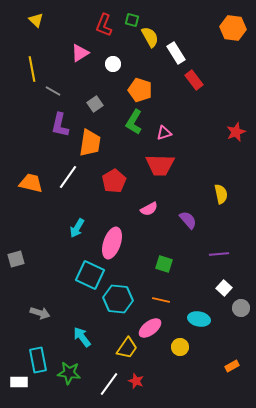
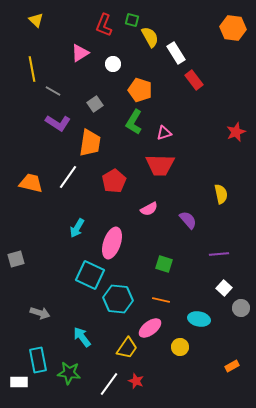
purple L-shape at (60, 125): moved 2 px left, 2 px up; rotated 70 degrees counterclockwise
